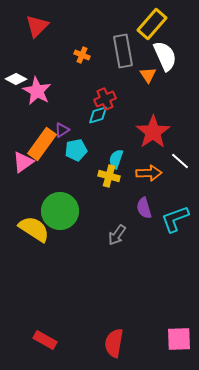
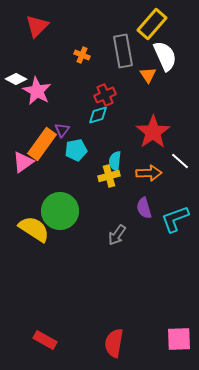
red cross: moved 4 px up
purple triangle: rotated 21 degrees counterclockwise
cyan semicircle: moved 1 px left, 2 px down; rotated 12 degrees counterclockwise
yellow cross: rotated 30 degrees counterclockwise
